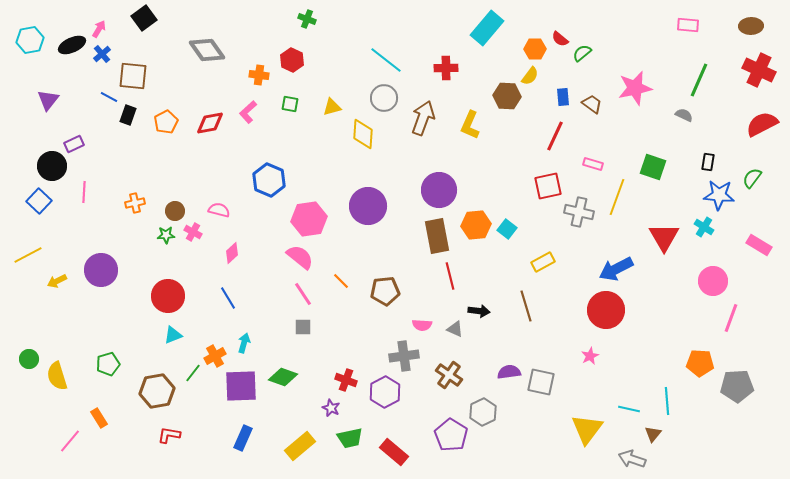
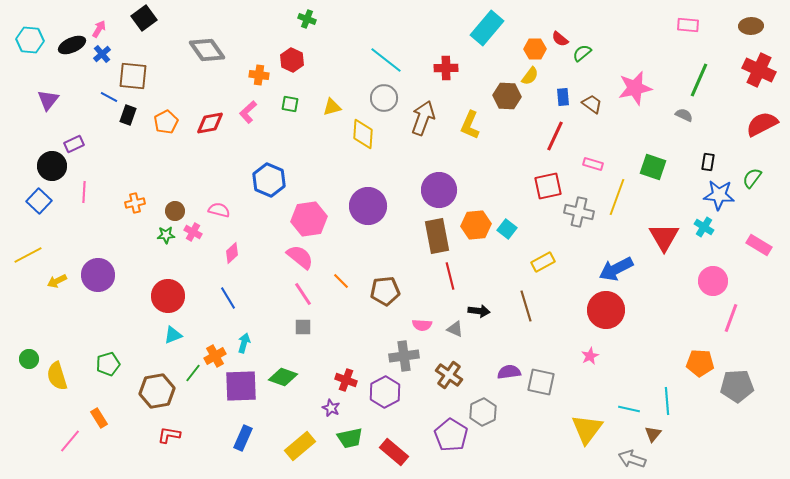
cyan hexagon at (30, 40): rotated 16 degrees clockwise
purple circle at (101, 270): moved 3 px left, 5 px down
